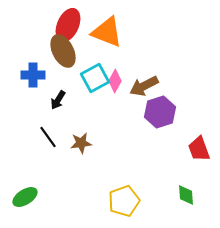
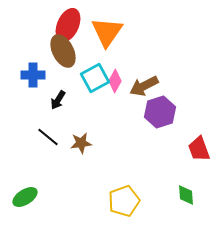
orange triangle: rotated 44 degrees clockwise
black line: rotated 15 degrees counterclockwise
